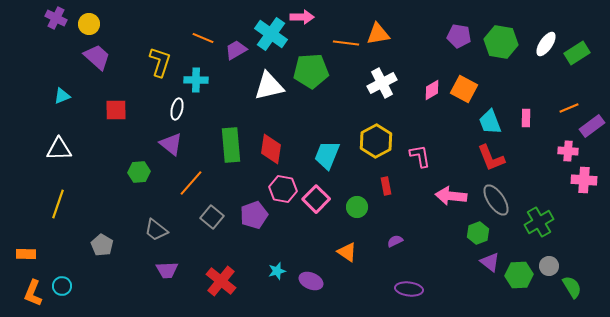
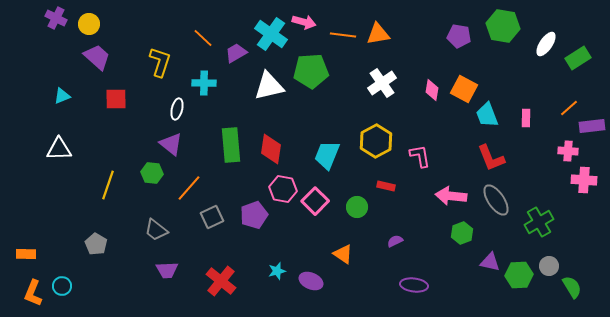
pink arrow at (302, 17): moved 2 px right, 5 px down; rotated 15 degrees clockwise
orange line at (203, 38): rotated 20 degrees clockwise
green hexagon at (501, 42): moved 2 px right, 16 px up
orange line at (346, 43): moved 3 px left, 8 px up
purple trapezoid at (236, 50): moved 3 px down
green rectangle at (577, 53): moved 1 px right, 5 px down
cyan cross at (196, 80): moved 8 px right, 3 px down
white cross at (382, 83): rotated 8 degrees counterclockwise
pink diamond at (432, 90): rotated 50 degrees counterclockwise
orange line at (569, 108): rotated 18 degrees counterclockwise
red square at (116, 110): moved 11 px up
cyan trapezoid at (490, 122): moved 3 px left, 7 px up
purple rectangle at (592, 126): rotated 30 degrees clockwise
green hexagon at (139, 172): moved 13 px right, 1 px down; rotated 10 degrees clockwise
orange line at (191, 183): moved 2 px left, 5 px down
red rectangle at (386, 186): rotated 66 degrees counterclockwise
pink square at (316, 199): moved 1 px left, 2 px down
yellow line at (58, 204): moved 50 px right, 19 px up
gray square at (212, 217): rotated 25 degrees clockwise
green hexagon at (478, 233): moved 16 px left
gray pentagon at (102, 245): moved 6 px left, 1 px up
orange triangle at (347, 252): moved 4 px left, 2 px down
purple triangle at (490, 262): rotated 25 degrees counterclockwise
purple ellipse at (409, 289): moved 5 px right, 4 px up
